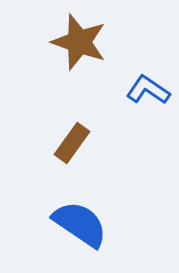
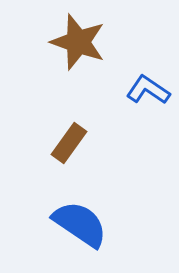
brown star: moved 1 px left
brown rectangle: moved 3 px left
